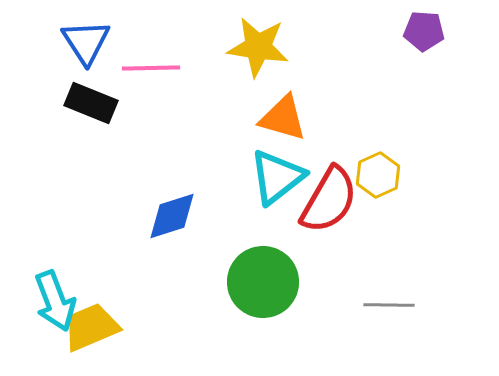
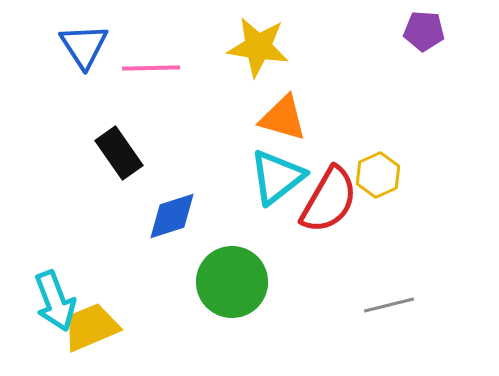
blue triangle: moved 2 px left, 4 px down
black rectangle: moved 28 px right, 50 px down; rotated 33 degrees clockwise
green circle: moved 31 px left
gray line: rotated 15 degrees counterclockwise
